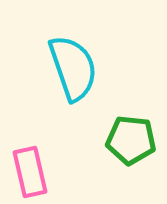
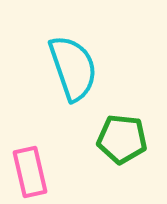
green pentagon: moved 9 px left, 1 px up
